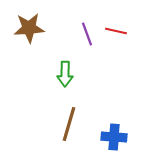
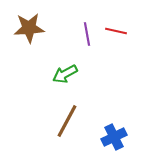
purple line: rotated 10 degrees clockwise
green arrow: rotated 60 degrees clockwise
brown line: moved 2 px left, 3 px up; rotated 12 degrees clockwise
blue cross: rotated 30 degrees counterclockwise
